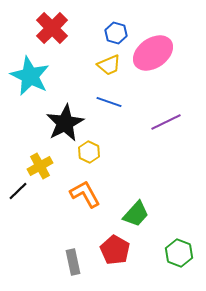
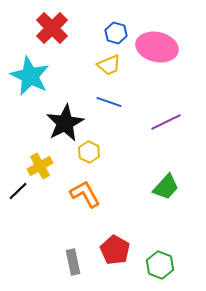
pink ellipse: moved 4 px right, 6 px up; rotated 48 degrees clockwise
green trapezoid: moved 30 px right, 27 px up
green hexagon: moved 19 px left, 12 px down
